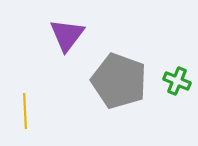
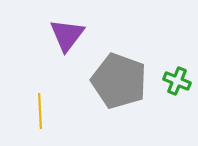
yellow line: moved 15 px right
